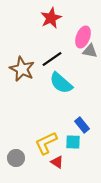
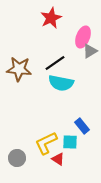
gray triangle: rotated 42 degrees counterclockwise
black line: moved 3 px right, 4 px down
brown star: moved 3 px left; rotated 20 degrees counterclockwise
cyan semicircle: rotated 30 degrees counterclockwise
blue rectangle: moved 1 px down
cyan square: moved 3 px left
gray circle: moved 1 px right
red triangle: moved 1 px right, 3 px up
